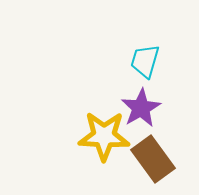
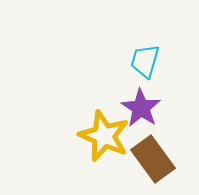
purple star: rotated 9 degrees counterclockwise
yellow star: rotated 21 degrees clockwise
